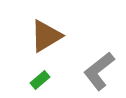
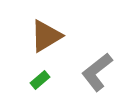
gray L-shape: moved 2 px left, 1 px down
